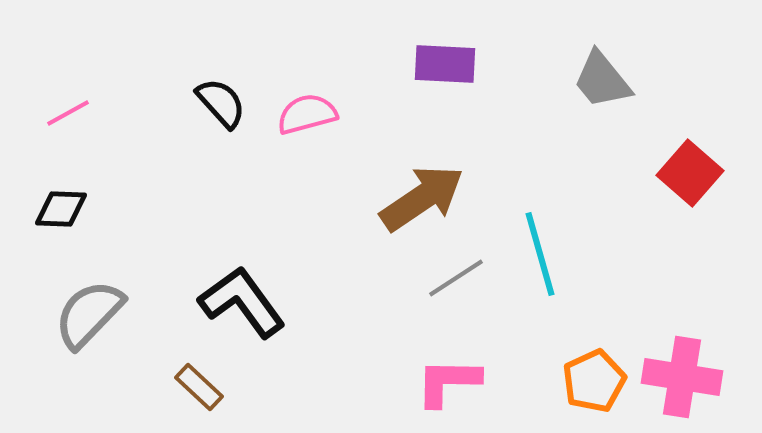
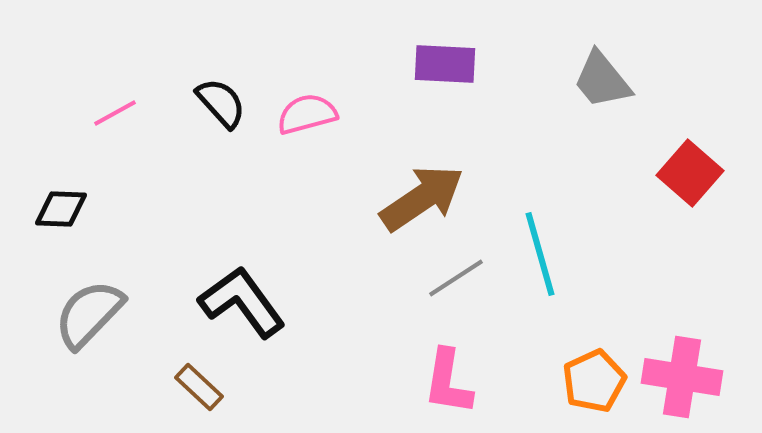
pink line: moved 47 px right
pink L-shape: rotated 82 degrees counterclockwise
